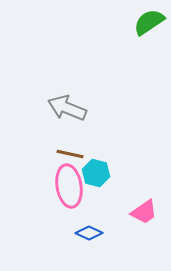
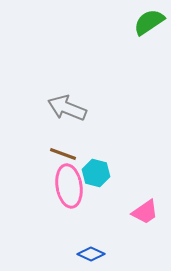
brown line: moved 7 px left; rotated 8 degrees clockwise
pink trapezoid: moved 1 px right
blue diamond: moved 2 px right, 21 px down
